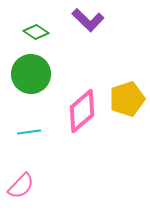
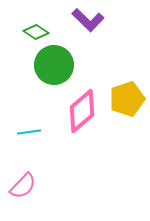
green circle: moved 23 px right, 9 px up
pink semicircle: moved 2 px right
